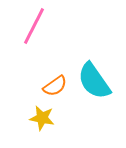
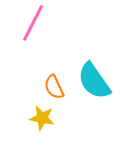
pink line: moved 1 px left, 3 px up
orange semicircle: moved 1 px left, 1 px down; rotated 100 degrees clockwise
